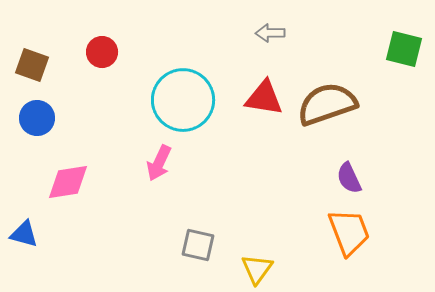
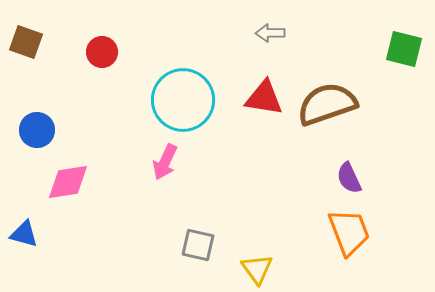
brown square: moved 6 px left, 23 px up
blue circle: moved 12 px down
pink arrow: moved 6 px right, 1 px up
yellow triangle: rotated 12 degrees counterclockwise
